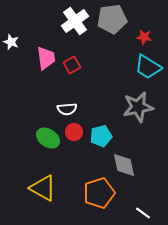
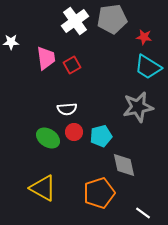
white star: rotated 21 degrees counterclockwise
